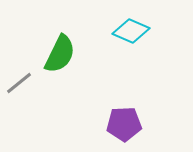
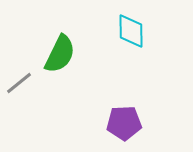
cyan diamond: rotated 66 degrees clockwise
purple pentagon: moved 1 px up
